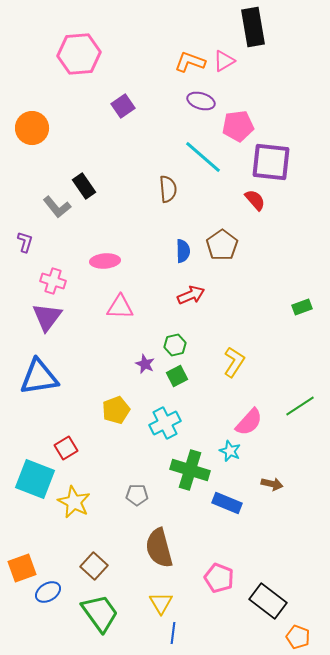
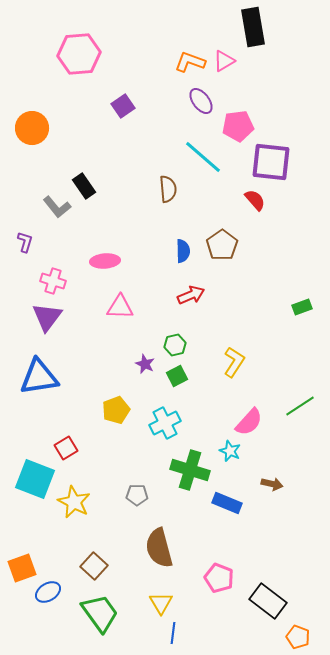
purple ellipse at (201, 101): rotated 36 degrees clockwise
